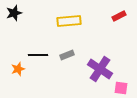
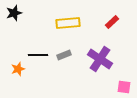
red rectangle: moved 7 px left, 6 px down; rotated 16 degrees counterclockwise
yellow rectangle: moved 1 px left, 2 px down
gray rectangle: moved 3 px left
purple cross: moved 10 px up
pink square: moved 3 px right, 1 px up
